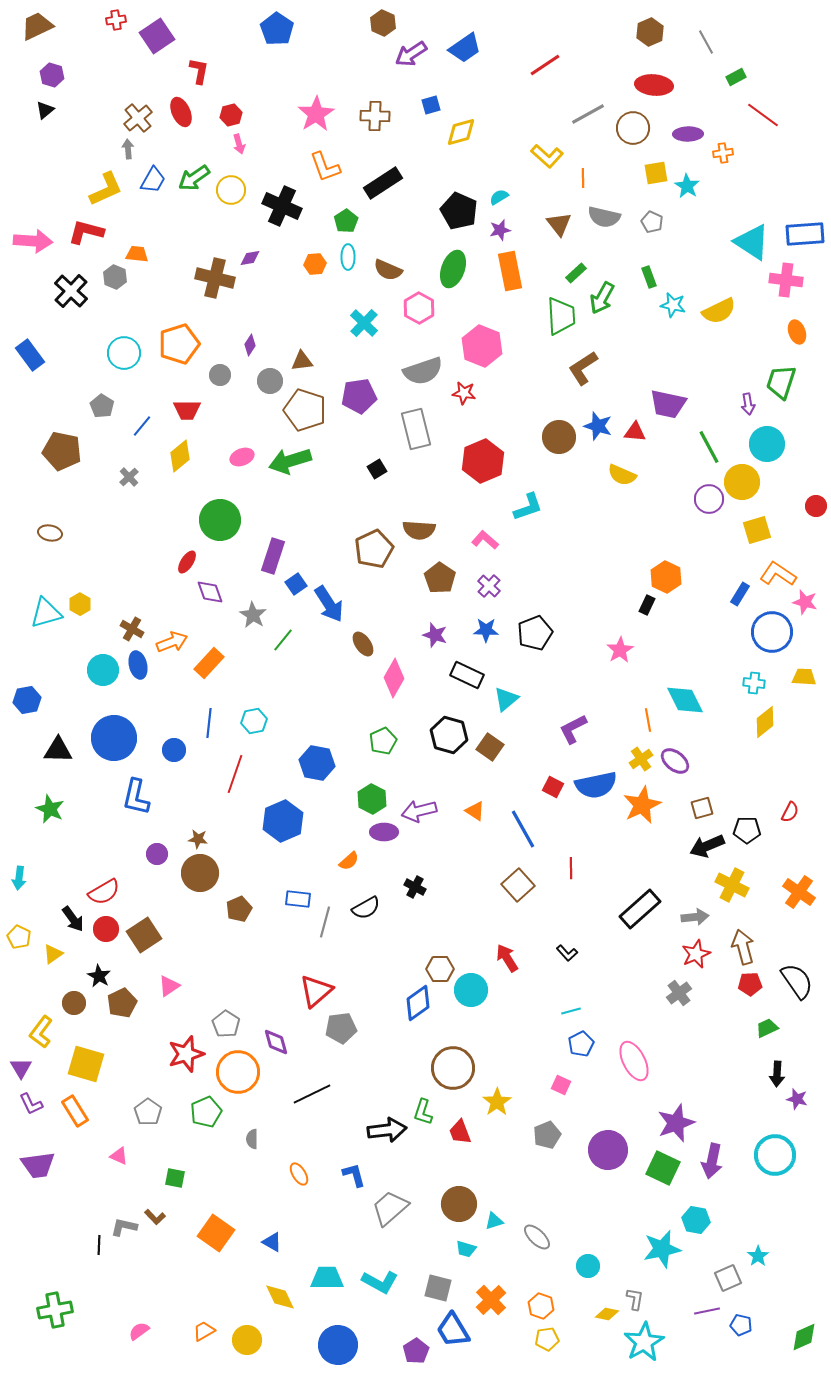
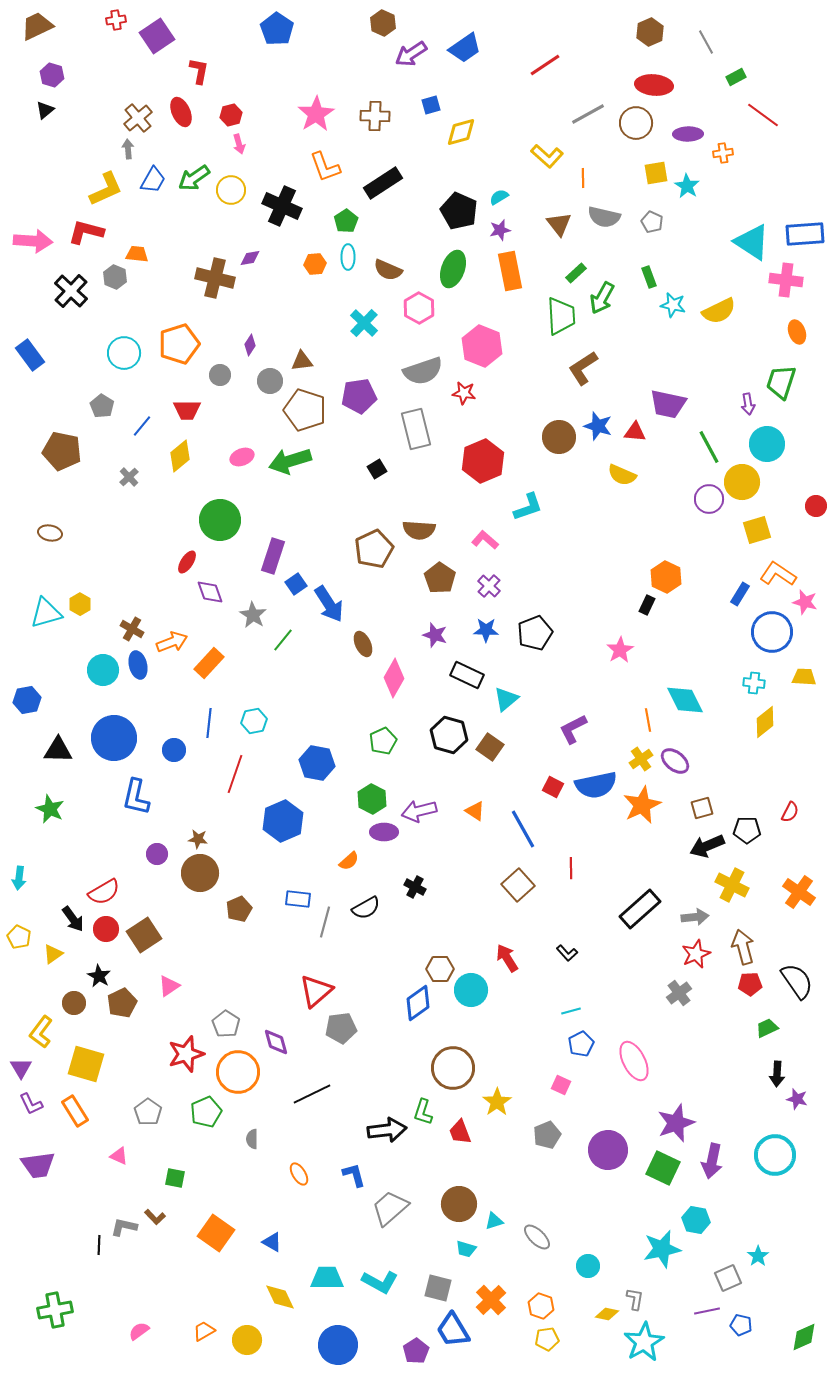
brown circle at (633, 128): moved 3 px right, 5 px up
brown ellipse at (363, 644): rotated 10 degrees clockwise
